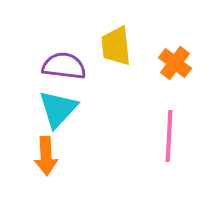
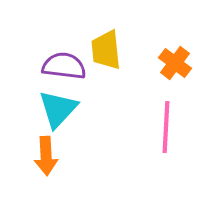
yellow trapezoid: moved 10 px left, 4 px down
pink line: moved 3 px left, 9 px up
